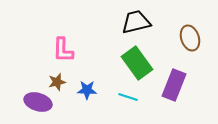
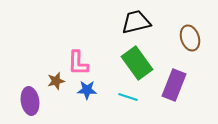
pink L-shape: moved 15 px right, 13 px down
brown star: moved 1 px left, 1 px up
purple ellipse: moved 8 px left, 1 px up; rotated 64 degrees clockwise
